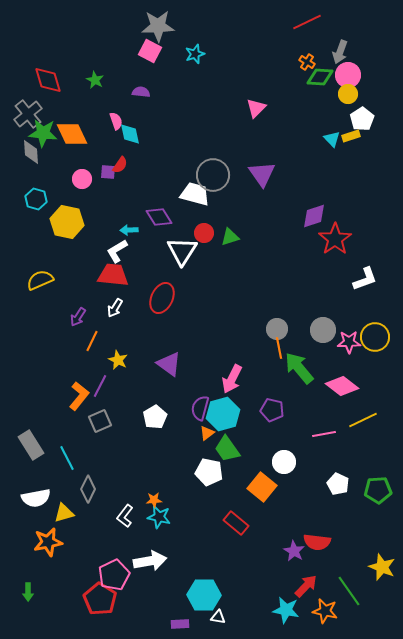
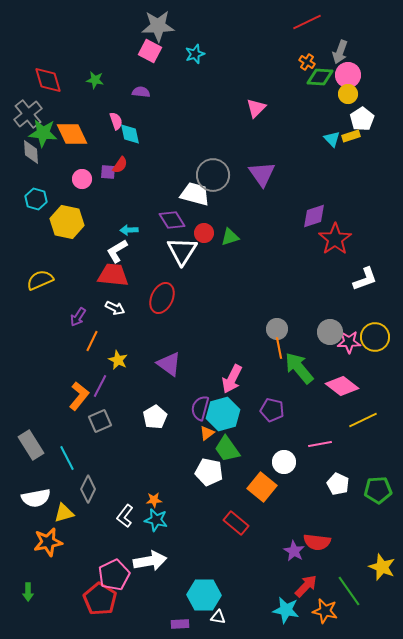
green star at (95, 80): rotated 18 degrees counterclockwise
purple diamond at (159, 217): moved 13 px right, 3 px down
white arrow at (115, 308): rotated 96 degrees counterclockwise
gray circle at (323, 330): moved 7 px right, 2 px down
pink line at (324, 434): moved 4 px left, 10 px down
cyan star at (159, 517): moved 3 px left, 3 px down
